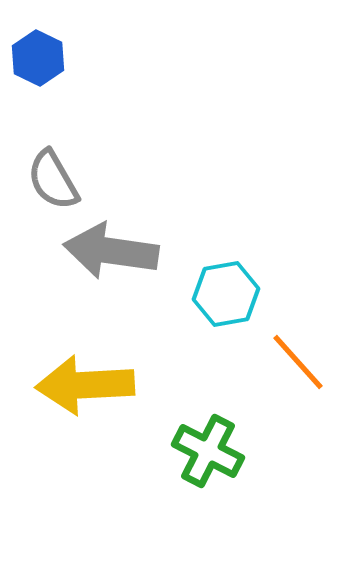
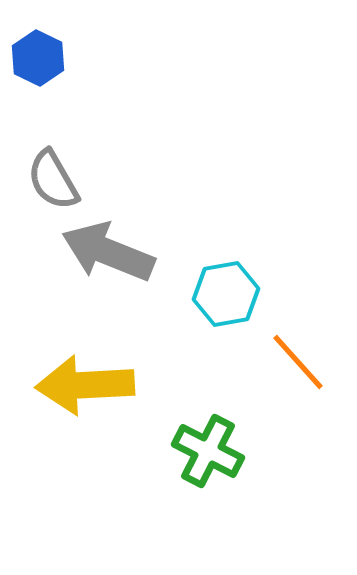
gray arrow: moved 3 px left, 1 px down; rotated 14 degrees clockwise
